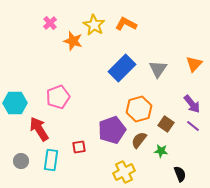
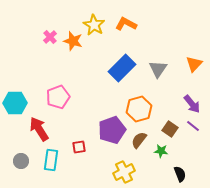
pink cross: moved 14 px down
brown square: moved 4 px right, 5 px down
